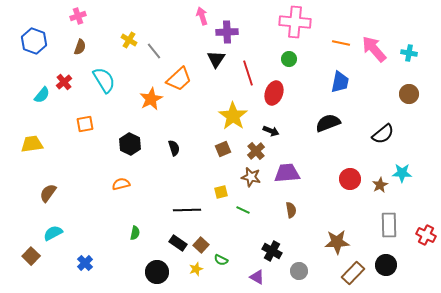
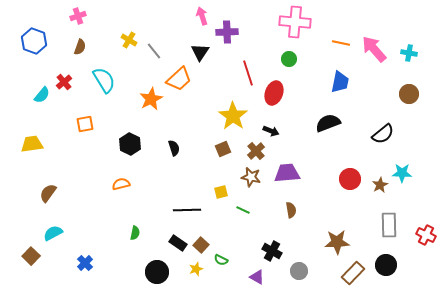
black triangle at (216, 59): moved 16 px left, 7 px up
